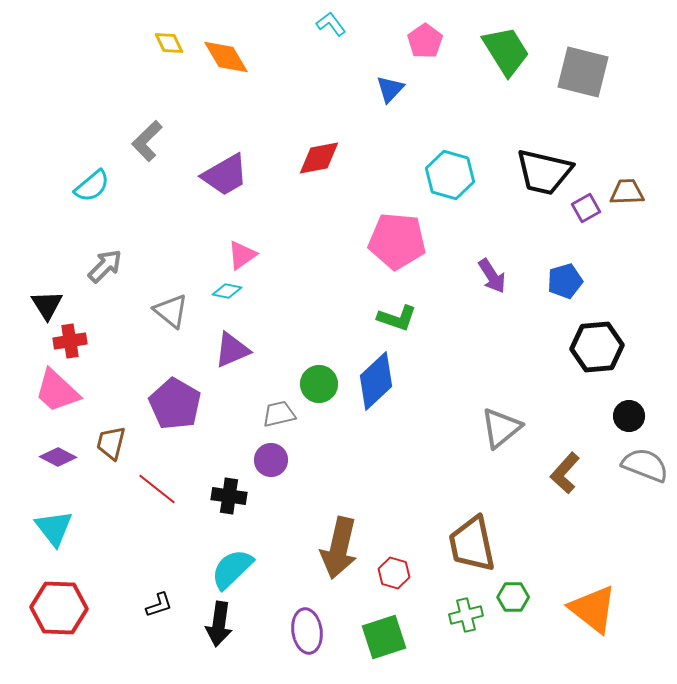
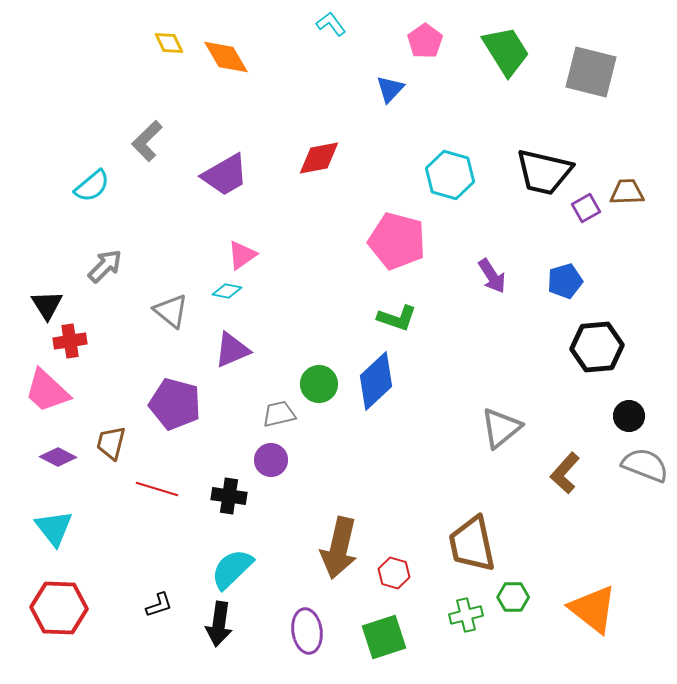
gray square at (583, 72): moved 8 px right
pink pentagon at (397, 241): rotated 10 degrees clockwise
pink trapezoid at (57, 391): moved 10 px left
purple pentagon at (175, 404): rotated 15 degrees counterclockwise
red line at (157, 489): rotated 21 degrees counterclockwise
